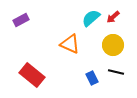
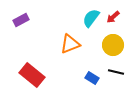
cyan semicircle: rotated 12 degrees counterclockwise
orange triangle: rotated 45 degrees counterclockwise
blue rectangle: rotated 32 degrees counterclockwise
